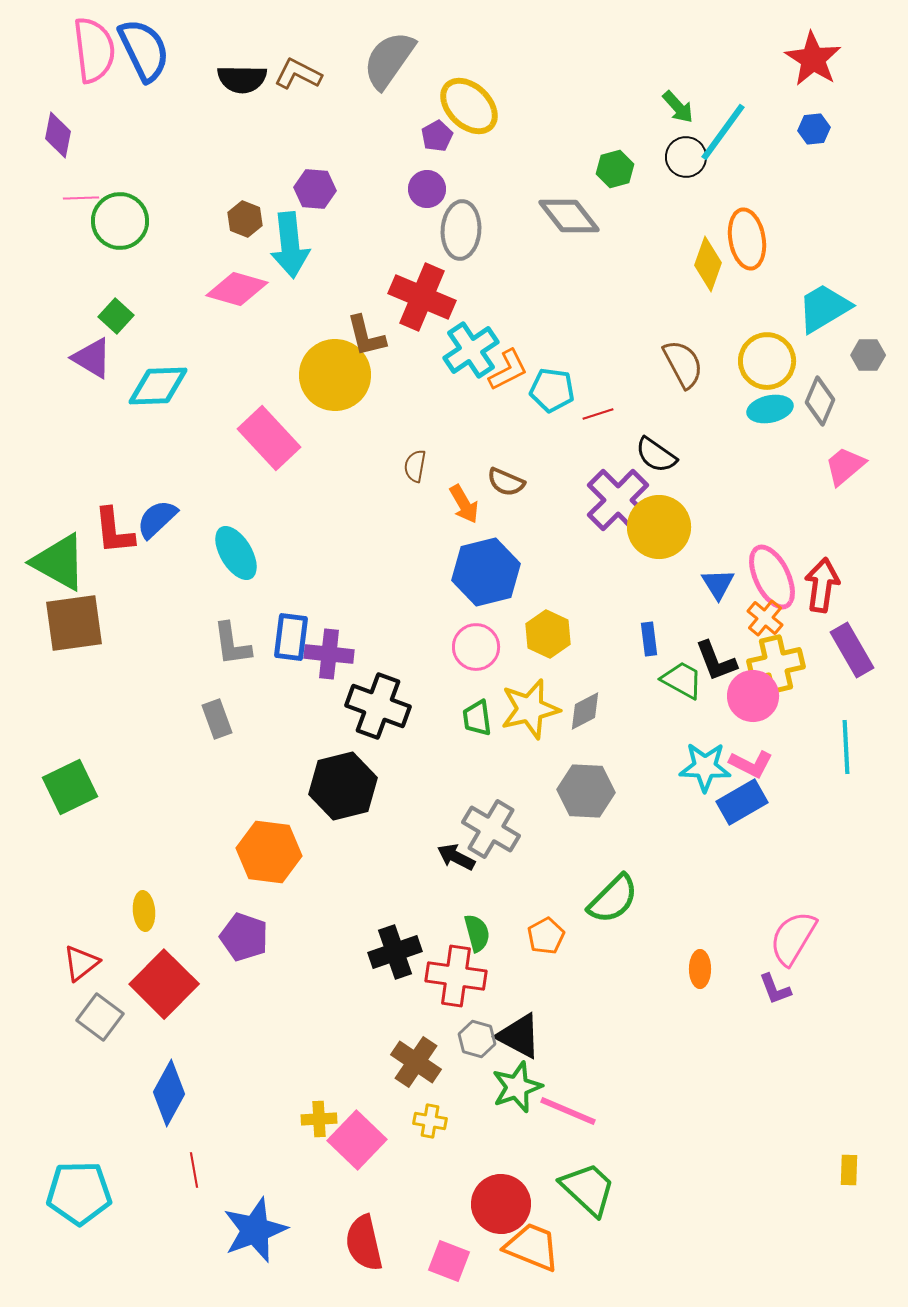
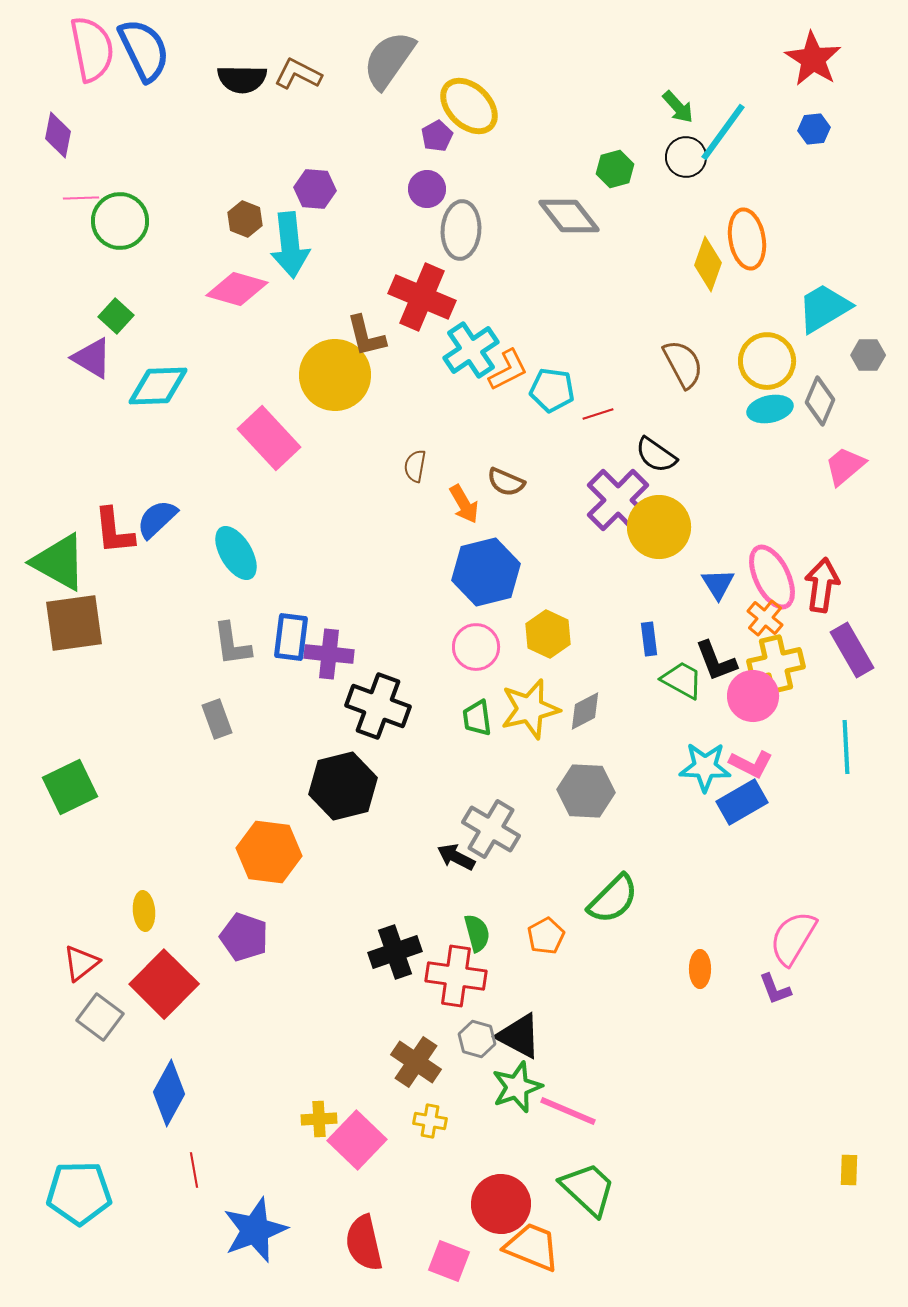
pink semicircle at (94, 50): moved 2 px left, 1 px up; rotated 4 degrees counterclockwise
